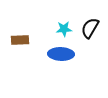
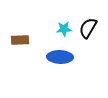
black semicircle: moved 2 px left
blue ellipse: moved 1 px left, 3 px down
